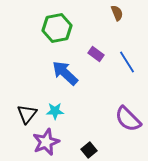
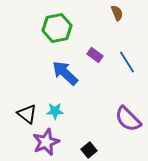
purple rectangle: moved 1 px left, 1 px down
black triangle: rotated 30 degrees counterclockwise
